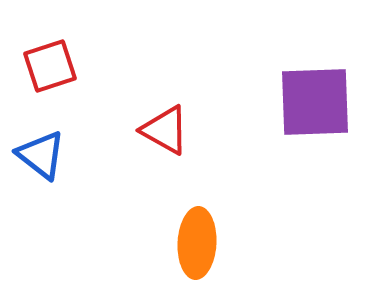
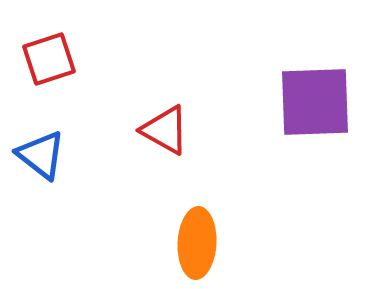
red square: moved 1 px left, 7 px up
